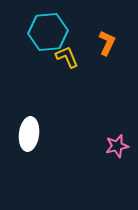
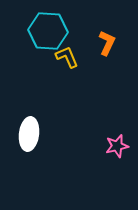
cyan hexagon: moved 1 px up; rotated 9 degrees clockwise
